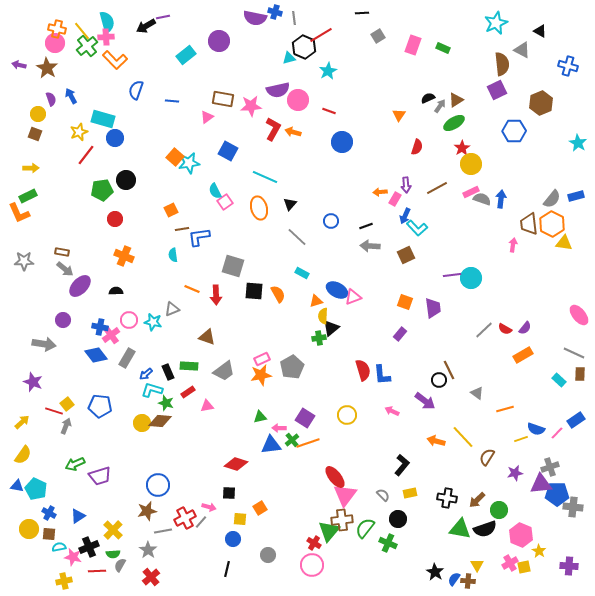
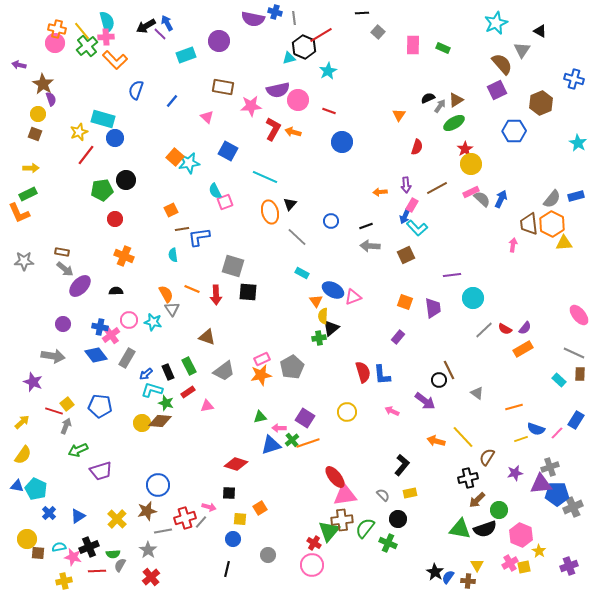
purple line at (163, 17): moved 3 px left, 17 px down; rotated 56 degrees clockwise
purple semicircle at (255, 18): moved 2 px left, 1 px down
gray square at (378, 36): moved 4 px up; rotated 16 degrees counterclockwise
pink rectangle at (413, 45): rotated 18 degrees counterclockwise
gray triangle at (522, 50): rotated 36 degrees clockwise
cyan rectangle at (186, 55): rotated 18 degrees clockwise
brown semicircle at (502, 64): rotated 35 degrees counterclockwise
blue cross at (568, 66): moved 6 px right, 13 px down
brown star at (47, 68): moved 4 px left, 16 px down
blue arrow at (71, 96): moved 96 px right, 73 px up
brown rectangle at (223, 99): moved 12 px up
blue line at (172, 101): rotated 56 degrees counterclockwise
pink triangle at (207, 117): rotated 40 degrees counterclockwise
red star at (462, 148): moved 3 px right, 1 px down
green rectangle at (28, 196): moved 2 px up
pink rectangle at (395, 199): moved 17 px right, 6 px down
gray semicircle at (482, 199): rotated 24 degrees clockwise
blue arrow at (501, 199): rotated 18 degrees clockwise
pink square at (225, 202): rotated 14 degrees clockwise
orange ellipse at (259, 208): moved 11 px right, 4 px down
yellow triangle at (564, 243): rotated 12 degrees counterclockwise
cyan circle at (471, 278): moved 2 px right, 20 px down
blue ellipse at (337, 290): moved 4 px left
black square at (254, 291): moved 6 px left, 1 px down
orange semicircle at (278, 294): moved 112 px left
orange triangle at (316, 301): rotated 48 degrees counterclockwise
gray triangle at (172, 309): rotated 42 degrees counterclockwise
purple circle at (63, 320): moved 4 px down
purple rectangle at (400, 334): moved 2 px left, 3 px down
gray arrow at (44, 344): moved 9 px right, 12 px down
orange rectangle at (523, 355): moved 6 px up
green rectangle at (189, 366): rotated 60 degrees clockwise
red semicircle at (363, 370): moved 2 px down
orange line at (505, 409): moved 9 px right, 2 px up
yellow circle at (347, 415): moved 3 px up
blue rectangle at (576, 420): rotated 24 degrees counterclockwise
blue triangle at (271, 445): rotated 10 degrees counterclockwise
green arrow at (75, 464): moved 3 px right, 14 px up
purple trapezoid at (100, 476): moved 1 px right, 5 px up
pink triangle at (345, 495): rotated 45 degrees clockwise
black cross at (447, 498): moved 21 px right, 20 px up; rotated 24 degrees counterclockwise
gray cross at (573, 507): rotated 30 degrees counterclockwise
blue cross at (49, 513): rotated 16 degrees clockwise
red cross at (185, 518): rotated 10 degrees clockwise
yellow circle at (29, 529): moved 2 px left, 10 px down
yellow cross at (113, 530): moved 4 px right, 11 px up
brown square at (49, 534): moved 11 px left, 19 px down
purple cross at (569, 566): rotated 24 degrees counterclockwise
blue semicircle at (454, 579): moved 6 px left, 2 px up
